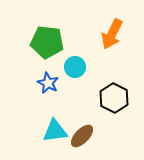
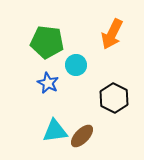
cyan circle: moved 1 px right, 2 px up
